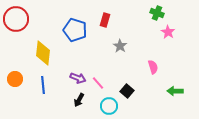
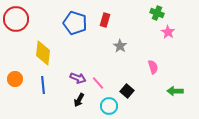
blue pentagon: moved 7 px up
